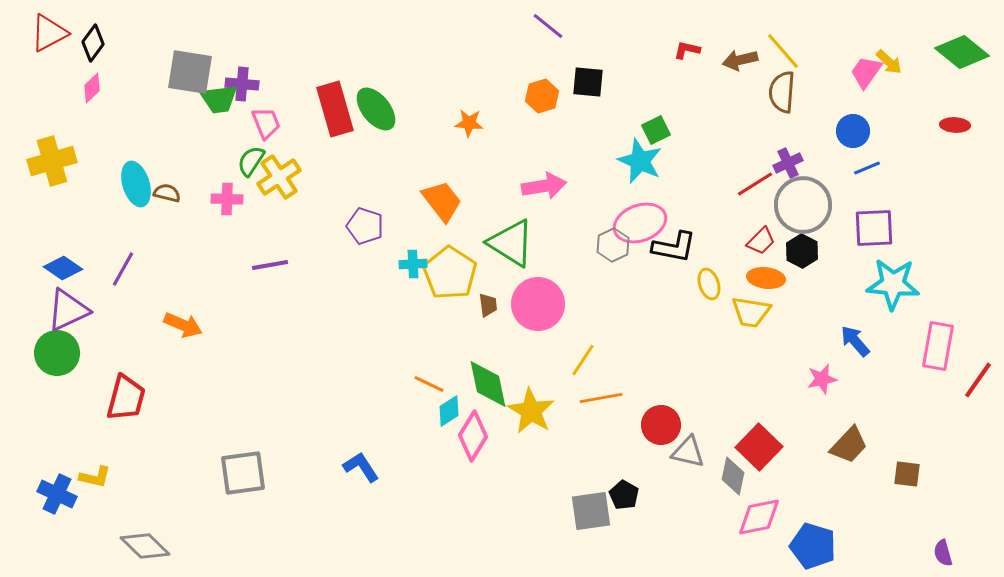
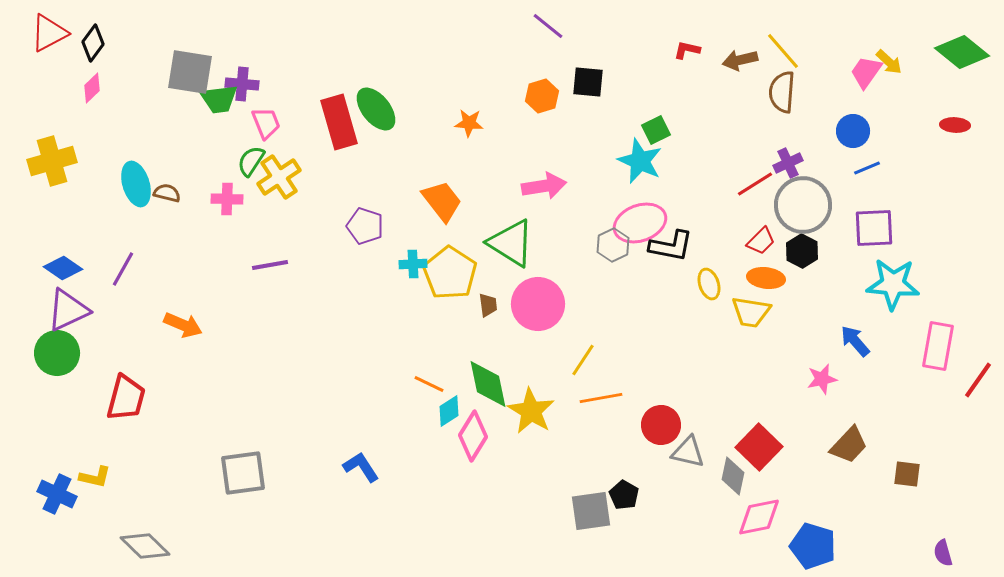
red rectangle at (335, 109): moved 4 px right, 13 px down
black L-shape at (674, 247): moved 3 px left, 1 px up
